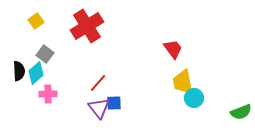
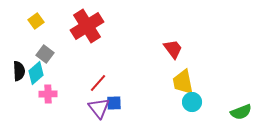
cyan circle: moved 2 px left, 4 px down
